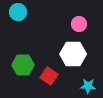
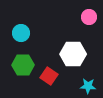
cyan circle: moved 3 px right, 21 px down
pink circle: moved 10 px right, 7 px up
